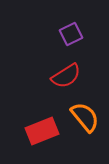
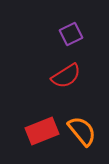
orange semicircle: moved 3 px left, 14 px down
